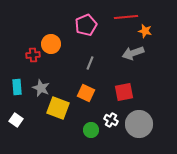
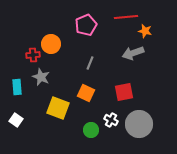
gray star: moved 11 px up
